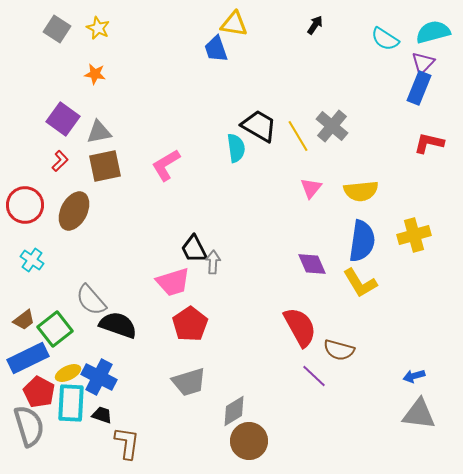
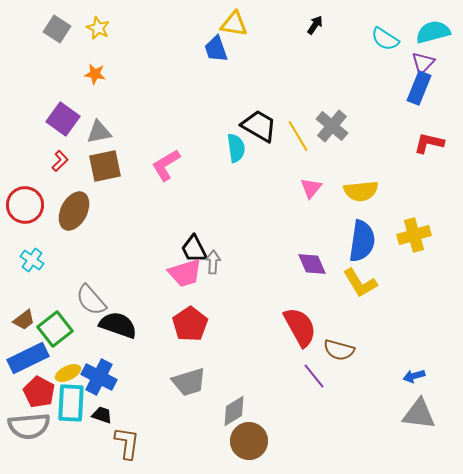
pink trapezoid at (173, 282): moved 12 px right, 9 px up
purple line at (314, 376): rotated 8 degrees clockwise
gray semicircle at (29, 426): rotated 102 degrees clockwise
